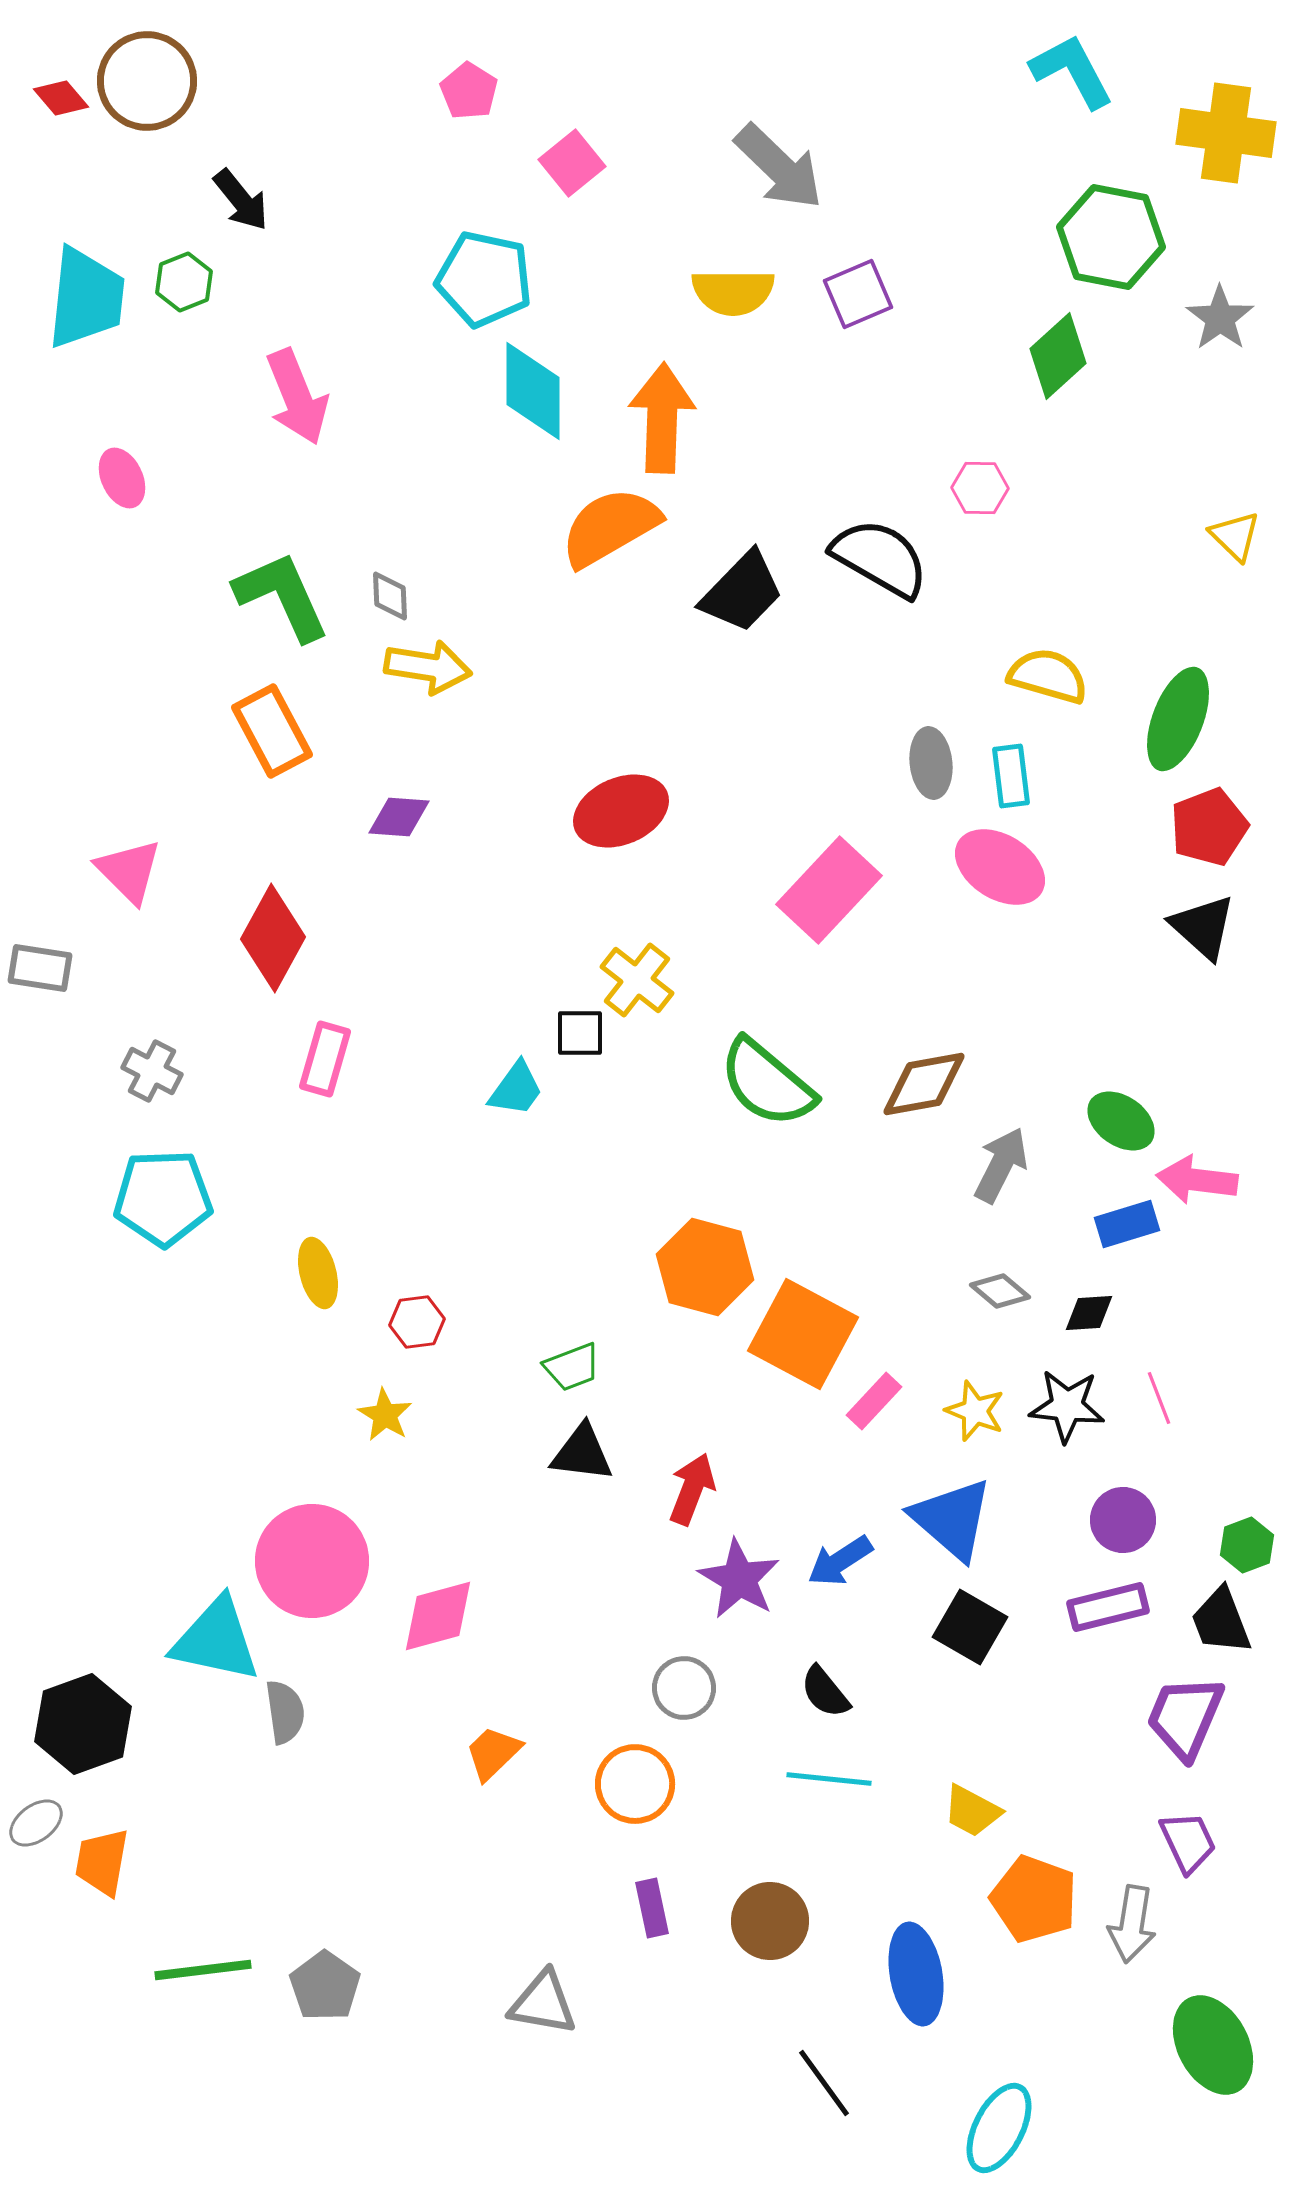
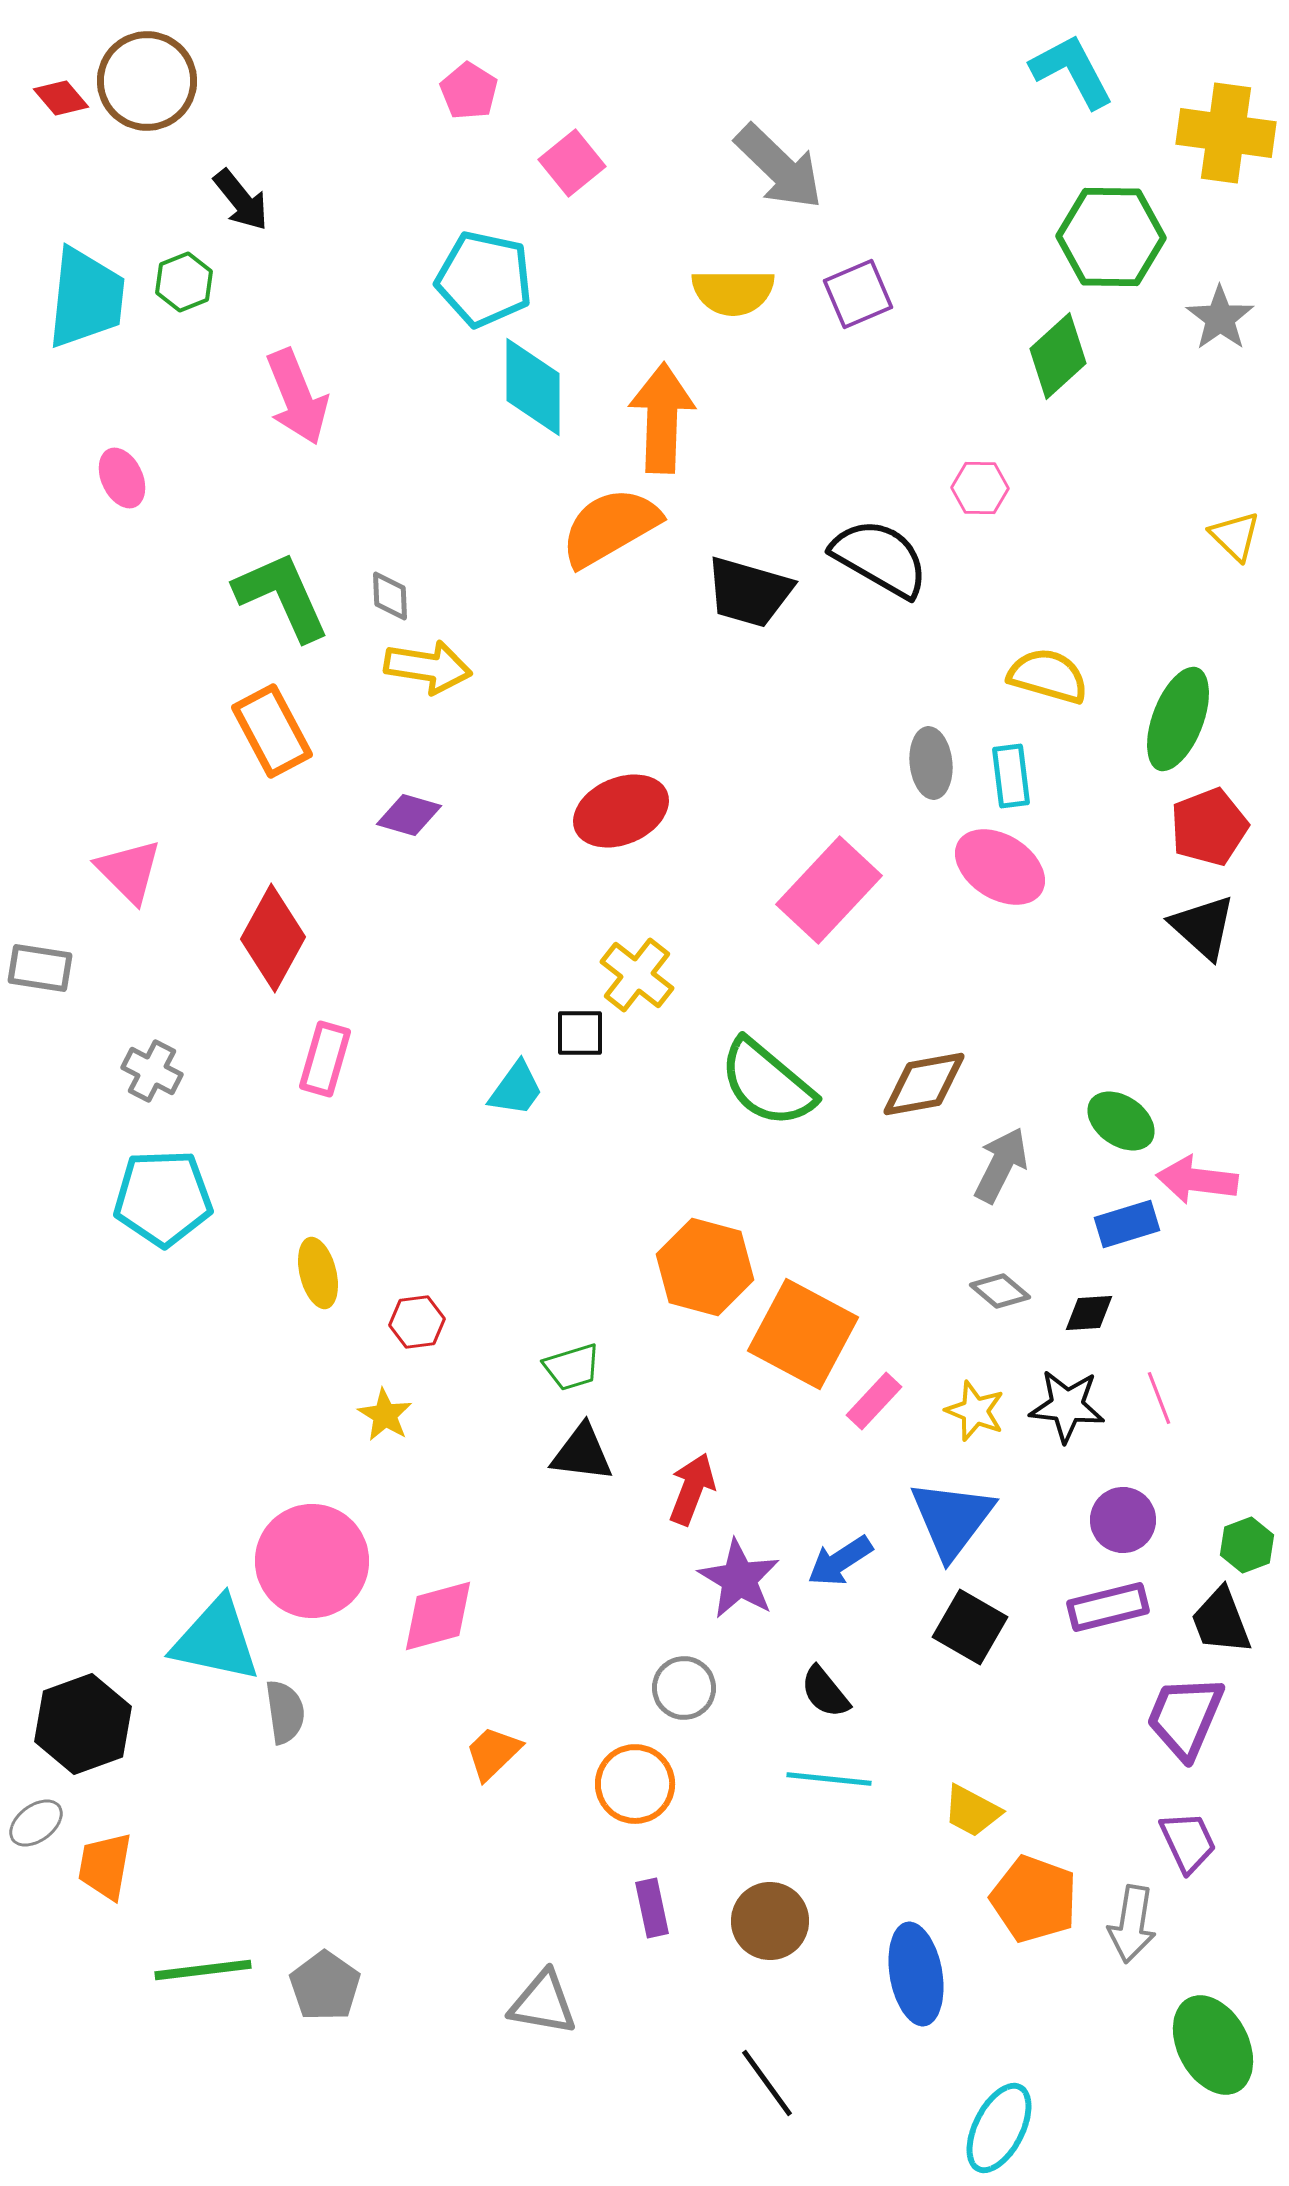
green hexagon at (1111, 237): rotated 10 degrees counterclockwise
cyan diamond at (533, 391): moved 4 px up
black trapezoid at (742, 592): moved 7 px right; rotated 62 degrees clockwise
purple diamond at (399, 817): moved 10 px right, 2 px up; rotated 12 degrees clockwise
yellow cross at (637, 980): moved 5 px up
green trapezoid at (572, 1367): rotated 4 degrees clockwise
blue triangle at (952, 1519): rotated 26 degrees clockwise
orange trapezoid at (102, 1862): moved 3 px right, 4 px down
black line at (824, 2083): moved 57 px left
